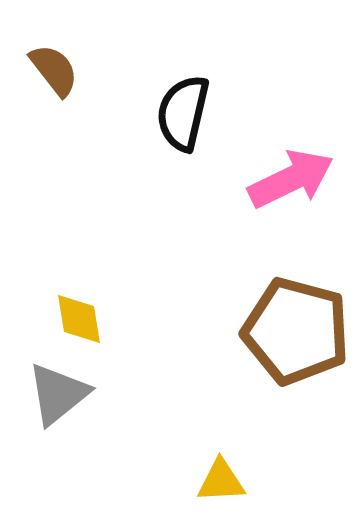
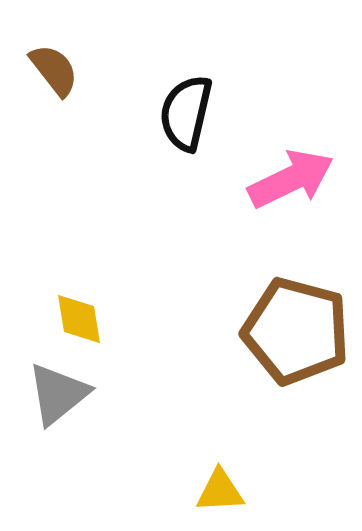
black semicircle: moved 3 px right
yellow triangle: moved 1 px left, 10 px down
